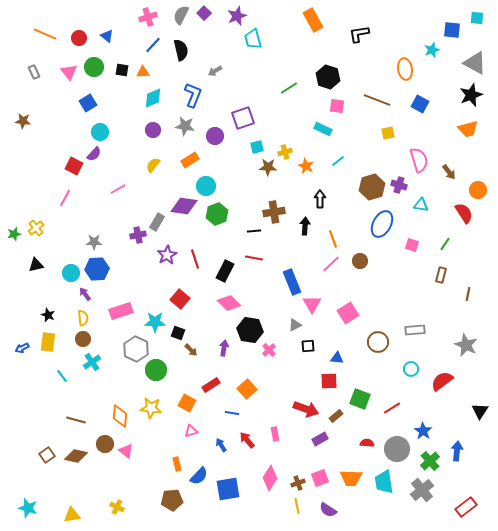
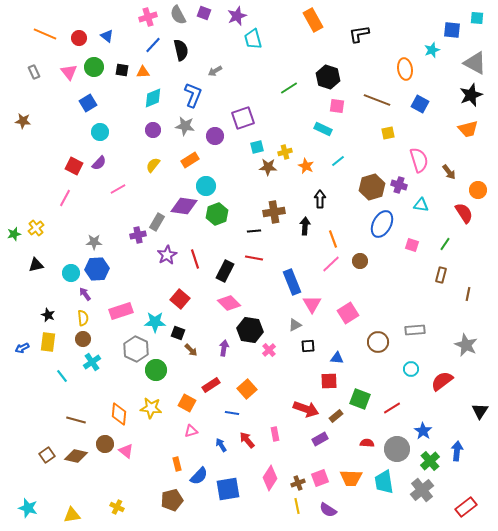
purple square at (204, 13): rotated 24 degrees counterclockwise
gray semicircle at (181, 15): moved 3 px left; rotated 54 degrees counterclockwise
purple semicircle at (94, 154): moved 5 px right, 9 px down
orange diamond at (120, 416): moved 1 px left, 2 px up
brown pentagon at (172, 500): rotated 10 degrees counterclockwise
